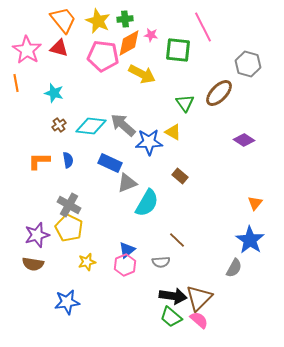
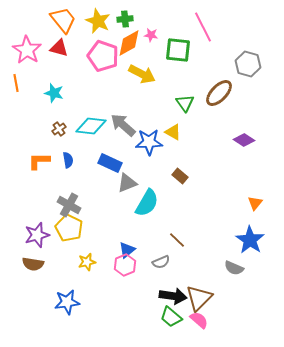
pink pentagon at (103, 56): rotated 12 degrees clockwise
brown cross at (59, 125): moved 4 px down
gray semicircle at (161, 262): rotated 18 degrees counterclockwise
gray semicircle at (234, 268): rotated 84 degrees clockwise
